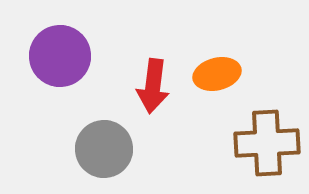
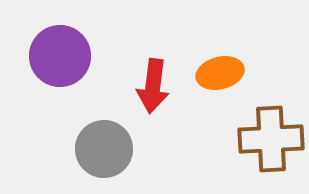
orange ellipse: moved 3 px right, 1 px up
brown cross: moved 4 px right, 4 px up
